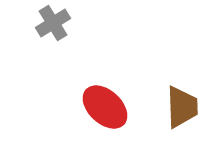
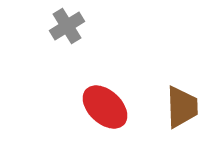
gray cross: moved 14 px right, 3 px down
